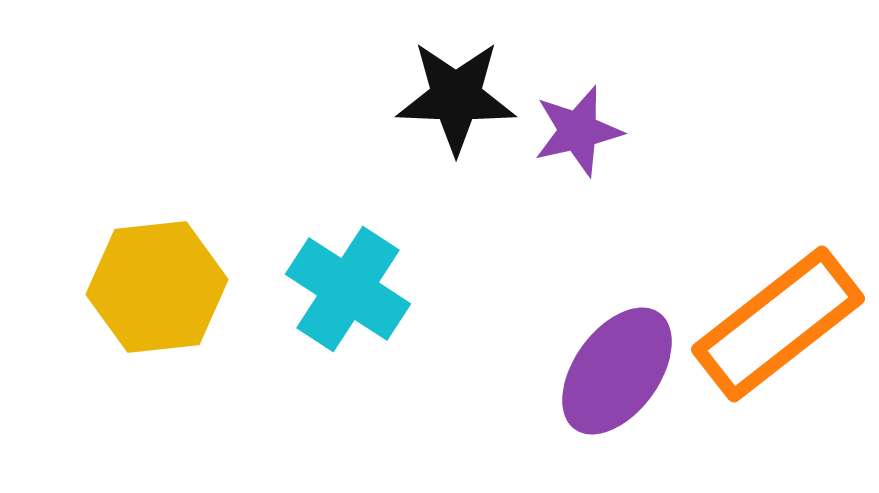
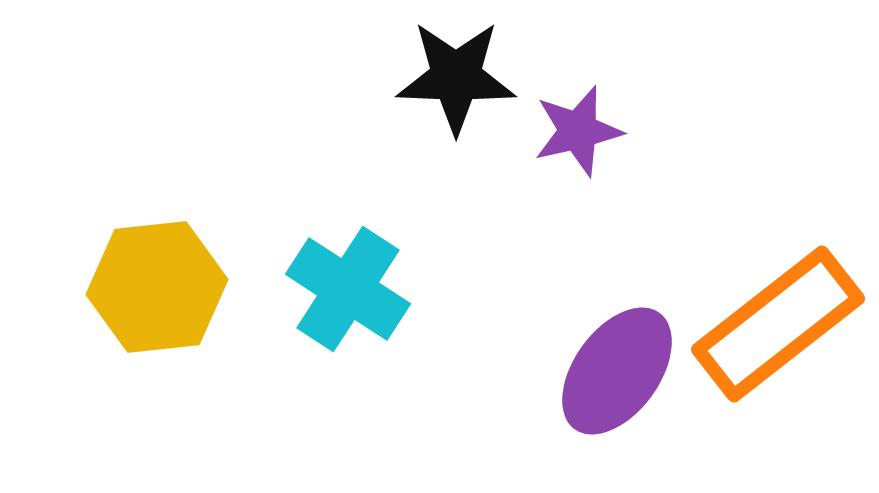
black star: moved 20 px up
